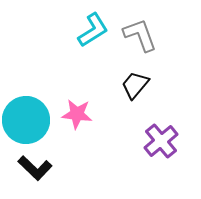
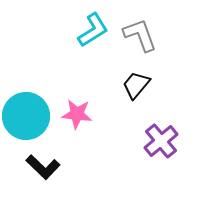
black trapezoid: moved 1 px right
cyan circle: moved 4 px up
black L-shape: moved 8 px right, 1 px up
